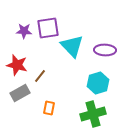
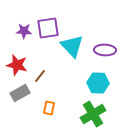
cyan hexagon: rotated 20 degrees clockwise
green cross: rotated 15 degrees counterclockwise
